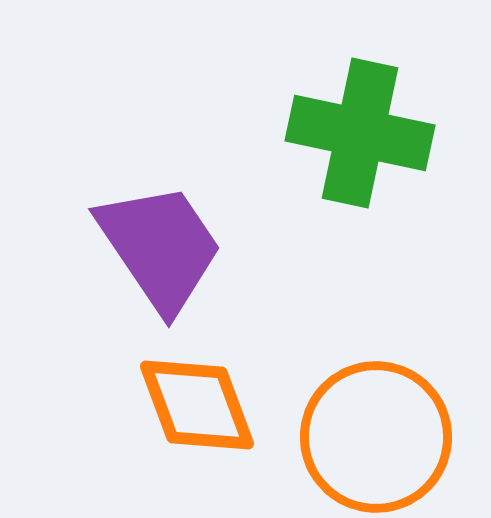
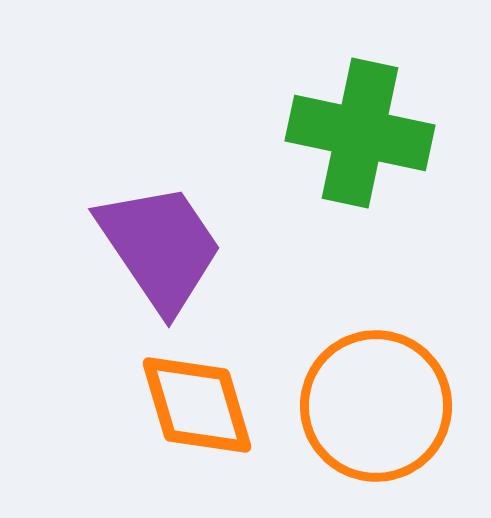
orange diamond: rotated 4 degrees clockwise
orange circle: moved 31 px up
